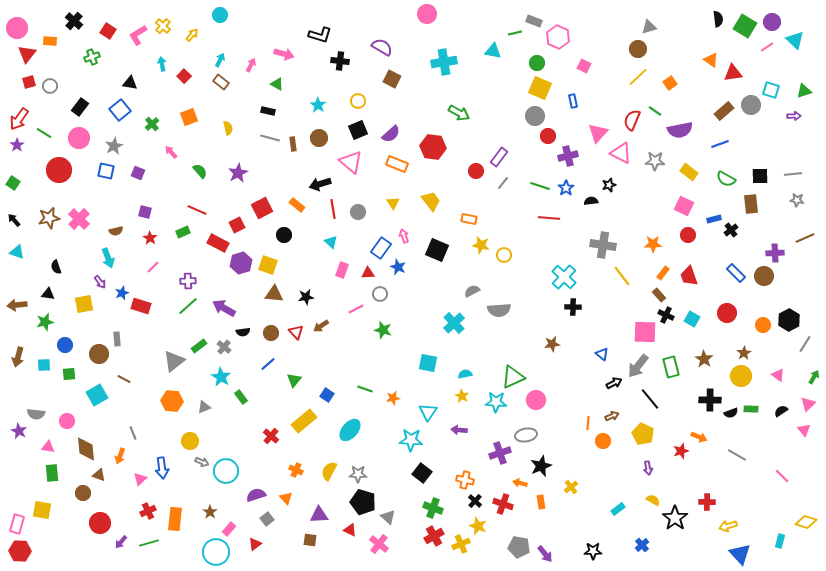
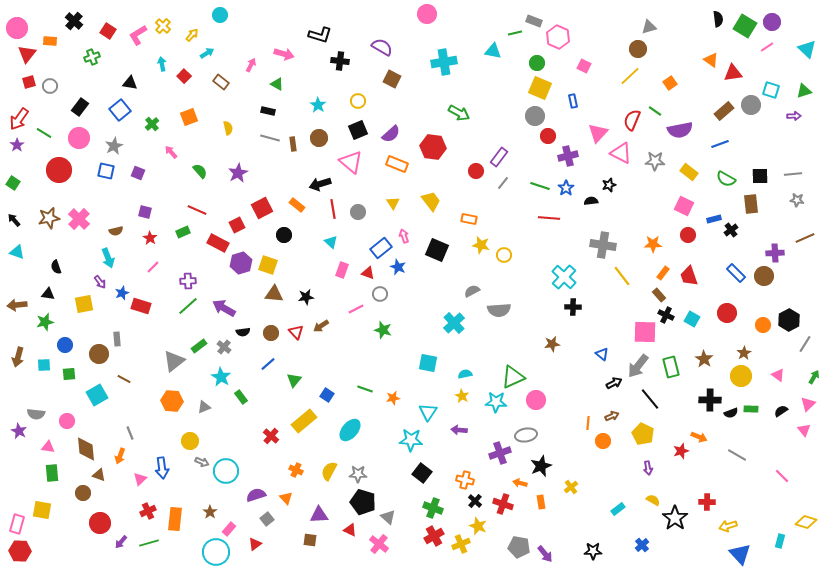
cyan triangle at (795, 40): moved 12 px right, 9 px down
cyan arrow at (220, 60): moved 13 px left, 7 px up; rotated 32 degrees clockwise
yellow line at (638, 77): moved 8 px left, 1 px up
blue rectangle at (381, 248): rotated 15 degrees clockwise
red triangle at (368, 273): rotated 24 degrees clockwise
gray line at (133, 433): moved 3 px left
